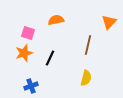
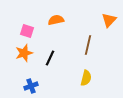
orange triangle: moved 2 px up
pink square: moved 1 px left, 2 px up
